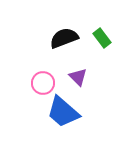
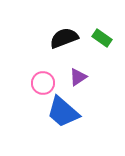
green rectangle: rotated 18 degrees counterclockwise
purple triangle: rotated 42 degrees clockwise
